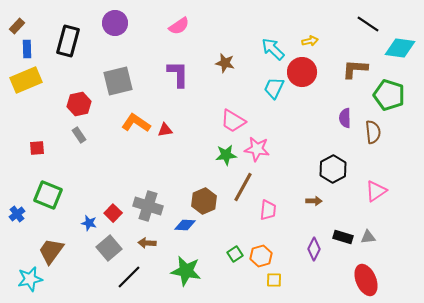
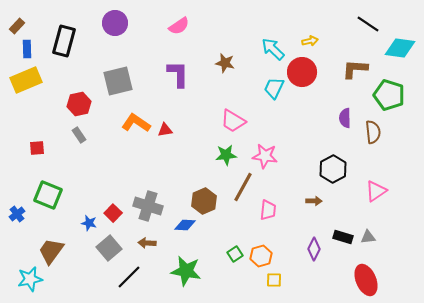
black rectangle at (68, 41): moved 4 px left
pink star at (257, 149): moved 8 px right, 7 px down
